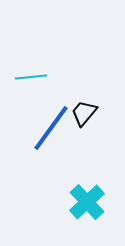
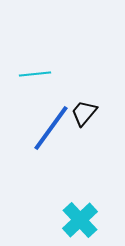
cyan line: moved 4 px right, 3 px up
cyan cross: moved 7 px left, 18 px down
